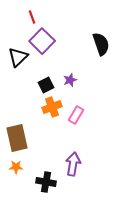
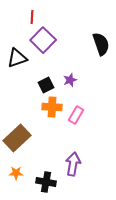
red line: rotated 24 degrees clockwise
purple square: moved 1 px right, 1 px up
black triangle: moved 1 px left, 1 px down; rotated 25 degrees clockwise
orange cross: rotated 24 degrees clockwise
brown rectangle: rotated 60 degrees clockwise
orange star: moved 6 px down
